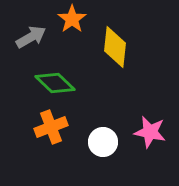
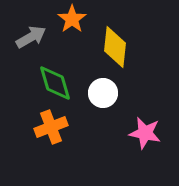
green diamond: rotated 30 degrees clockwise
pink star: moved 5 px left, 1 px down
white circle: moved 49 px up
